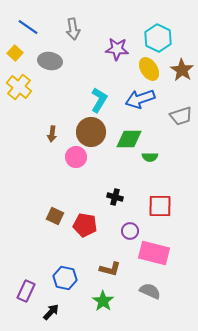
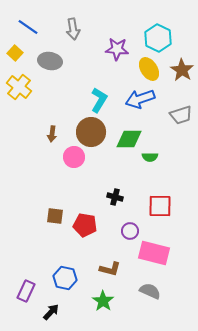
gray trapezoid: moved 1 px up
pink circle: moved 2 px left
brown square: rotated 18 degrees counterclockwise
